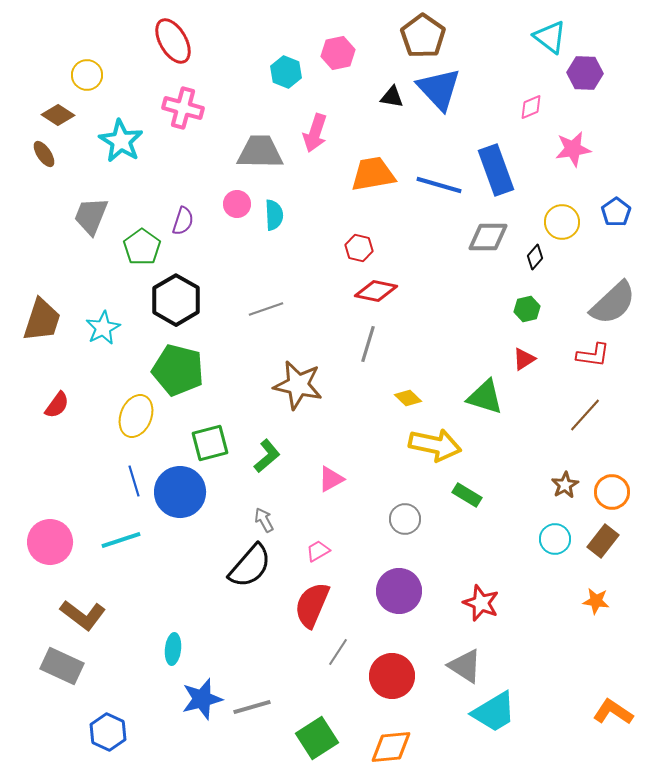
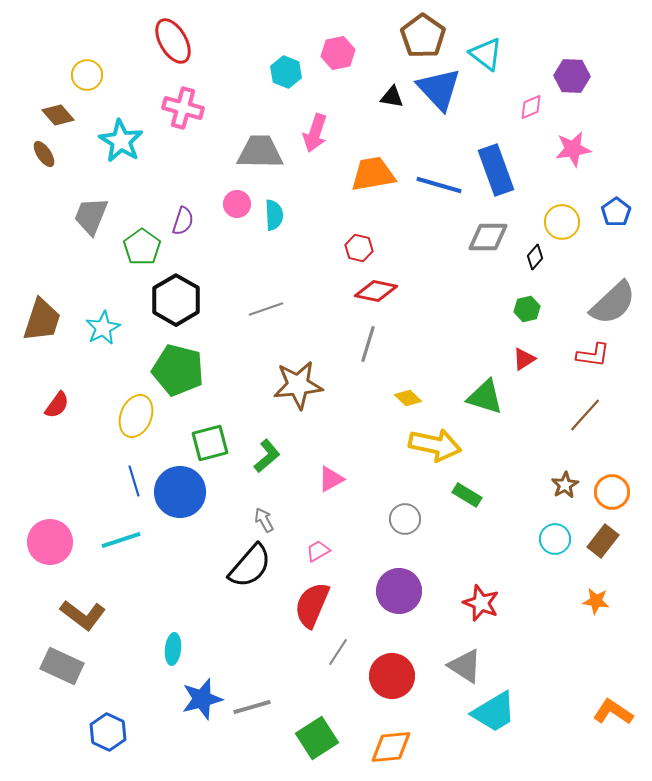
cyan triangle at (550, 37): moved 64 px left, 17 px down
purple hexagon at (585, 73): moved 13 px left, 3 px down
brown diamond at (58, 115): rotated 16 degrees clockwise
brown star at (298, 385): rotated 18 degrees counterclockwise
